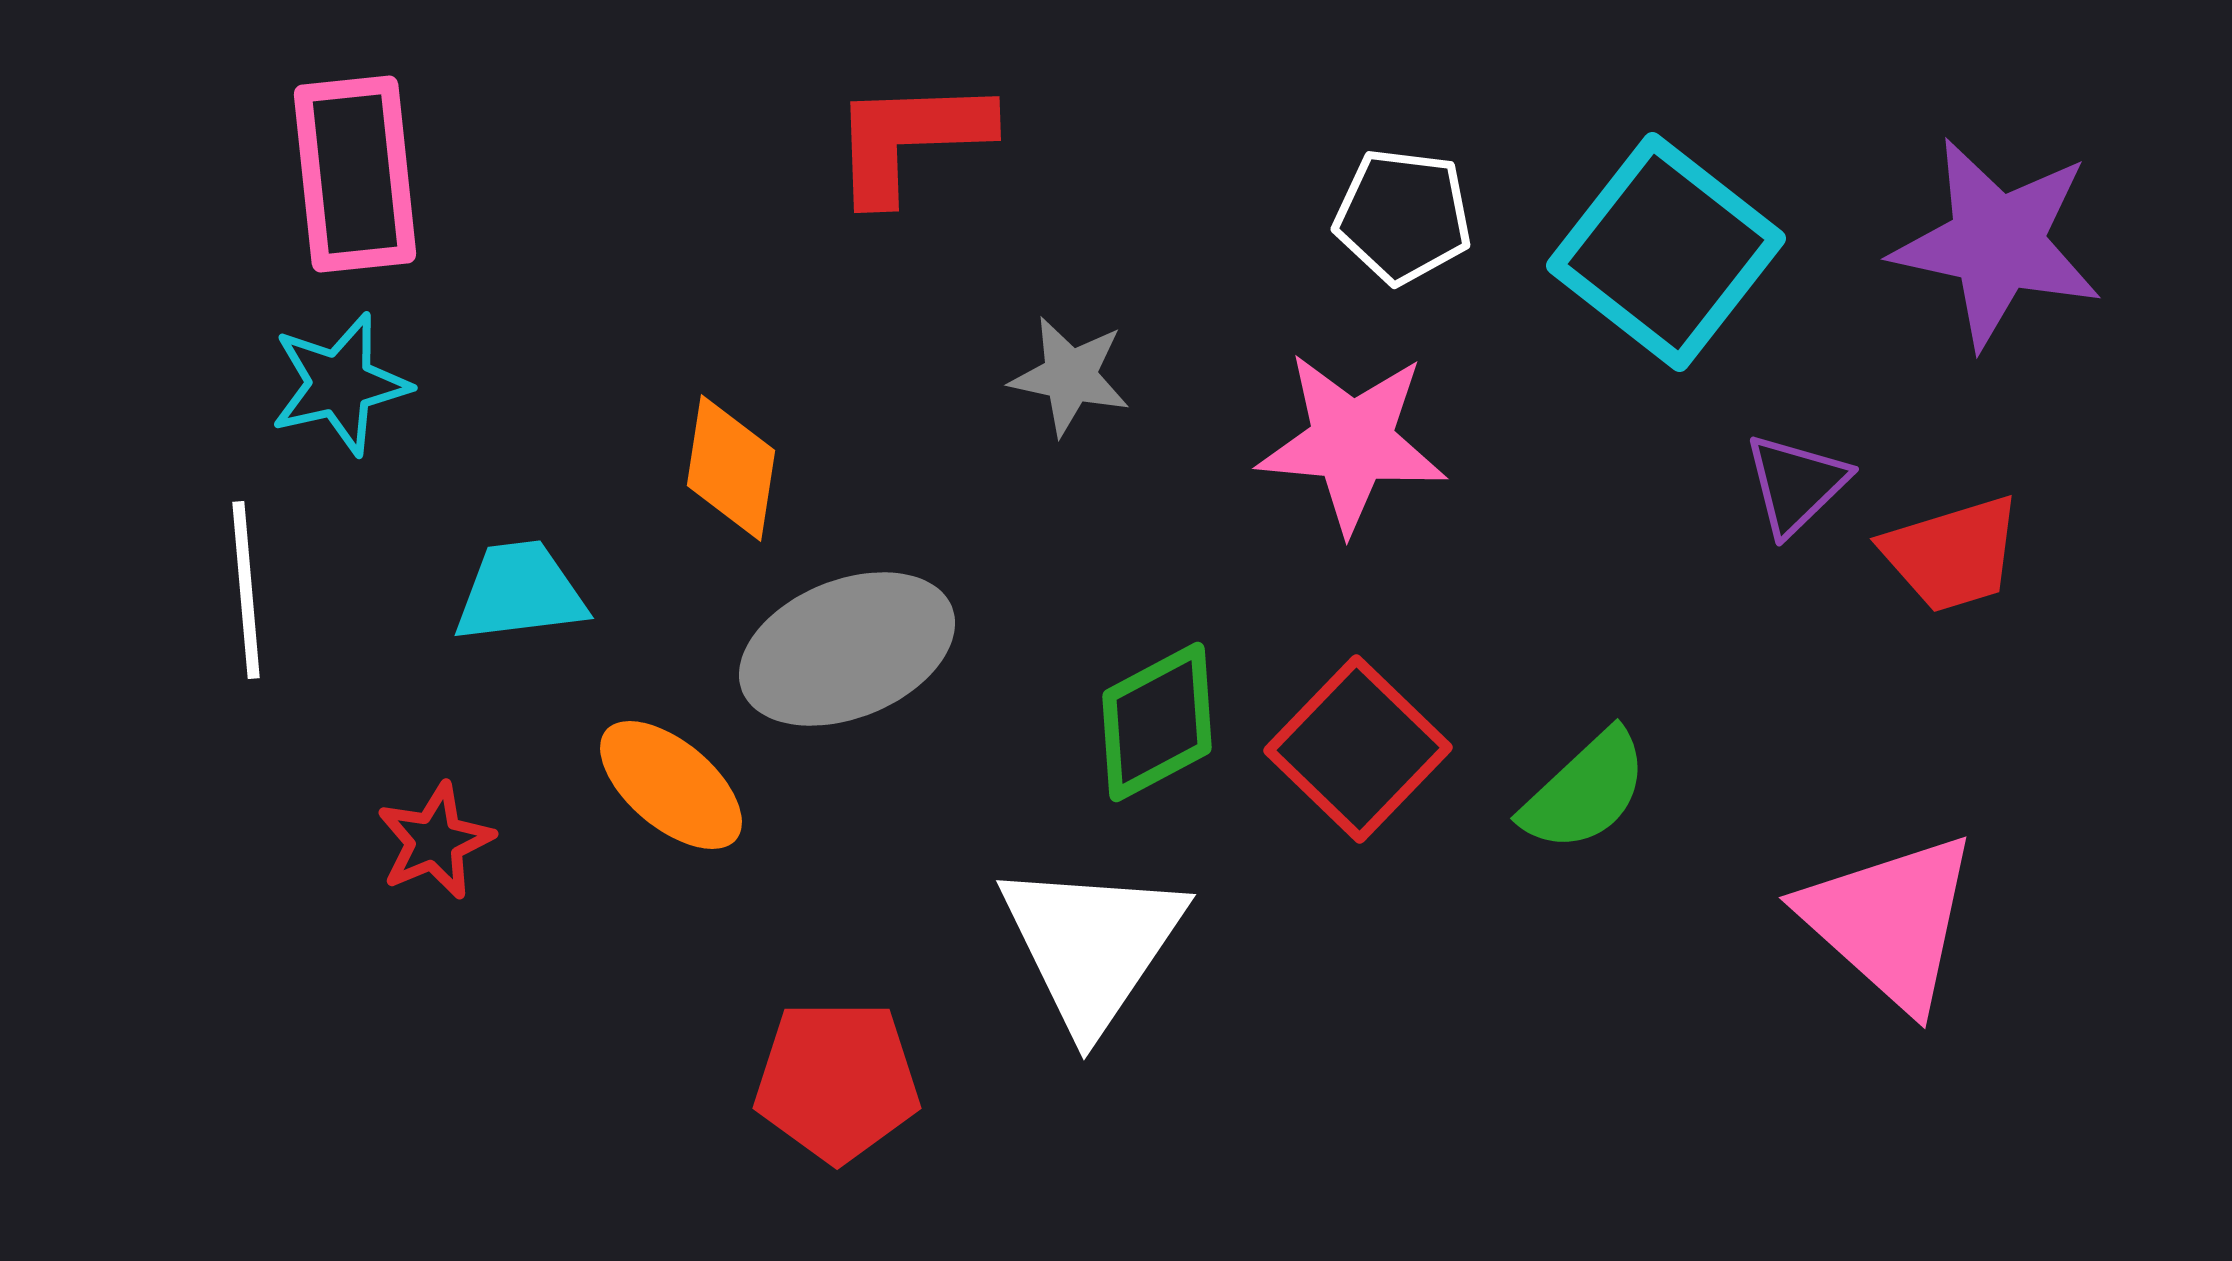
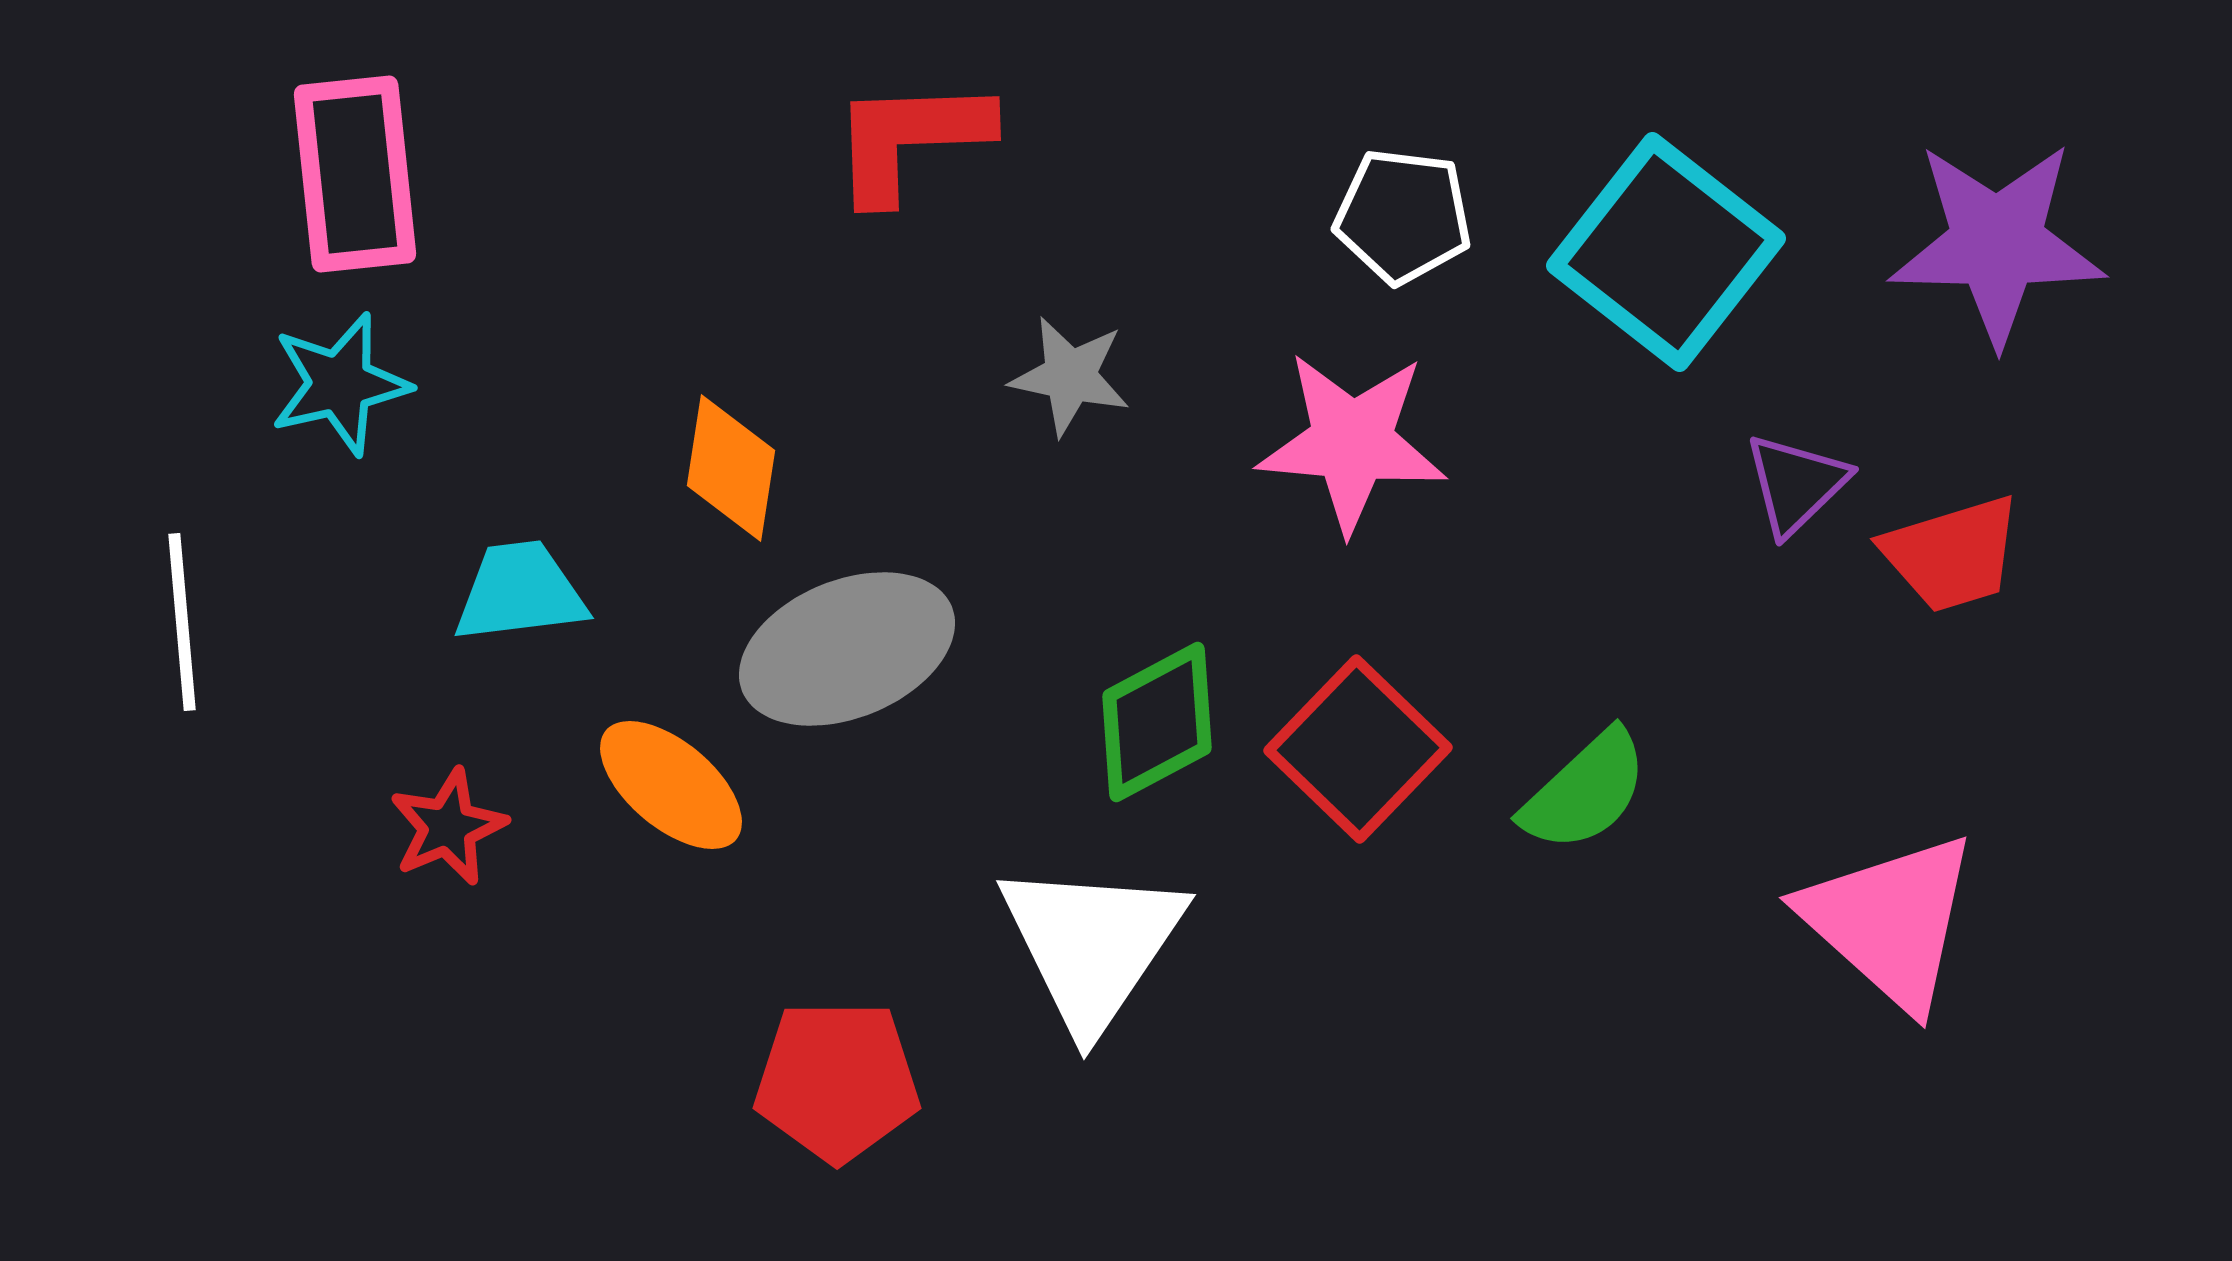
purple star: rotated 11 degrees counterclockwise
white line: moved 64 px left, 32 px down
red star: moved 13 px right, 14 px up
